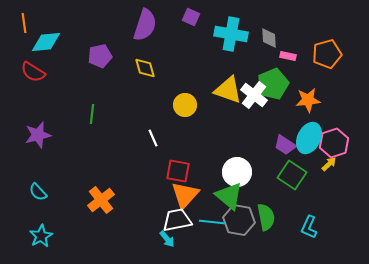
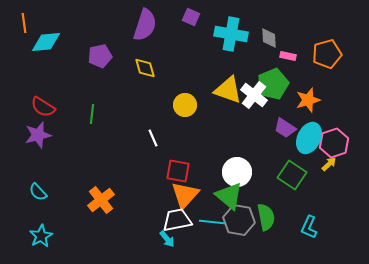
red semicircle: moved 10 px right, 35 px down
orange star: rotated 10 degrees counterclockwise
purple trapezoid: moved 17 px up
